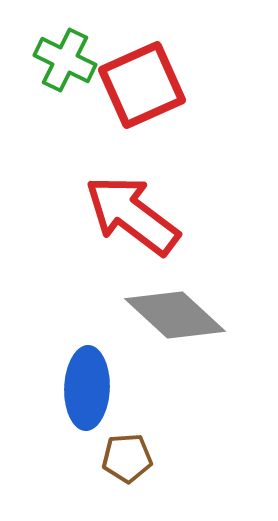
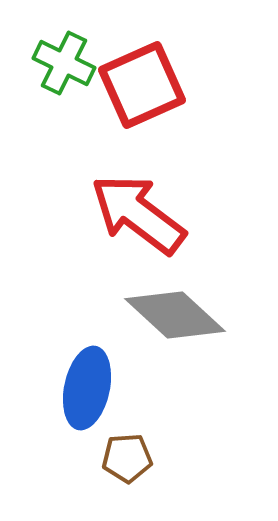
green cross: moved 1 px left, 3 px down
red arrow: moved 6 px right, 1 px up
blue ellipse: rotated 10 degrees clockwise
